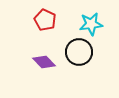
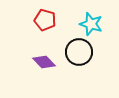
red pentagon: rotated 10 degrees counterclockwise
cyan star: rotated 25 degrees clockwise
